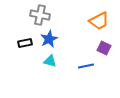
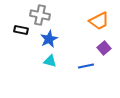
black rectangle: moved 4 px left, 13 px up; rotated 24 degrees clockwise
purple square: rotated 24 degrees clockwise
